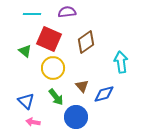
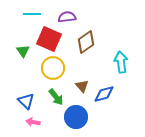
purple semicircle: moved 5 px down
green triangle: moved 2 px left; rotated 16 degrees clockwise
